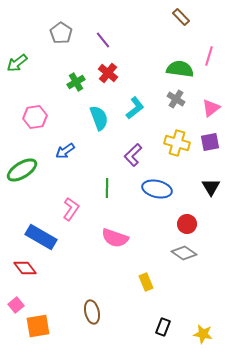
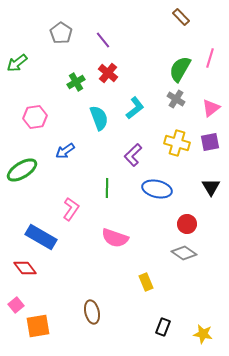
pink line: moved 1 px right, 2 px down
green semicircle: rotated 68 degrees counterclockwise
